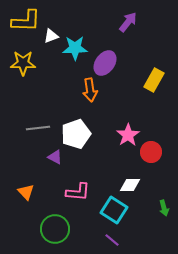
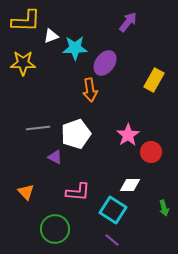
cyan square: moved 1 px left
